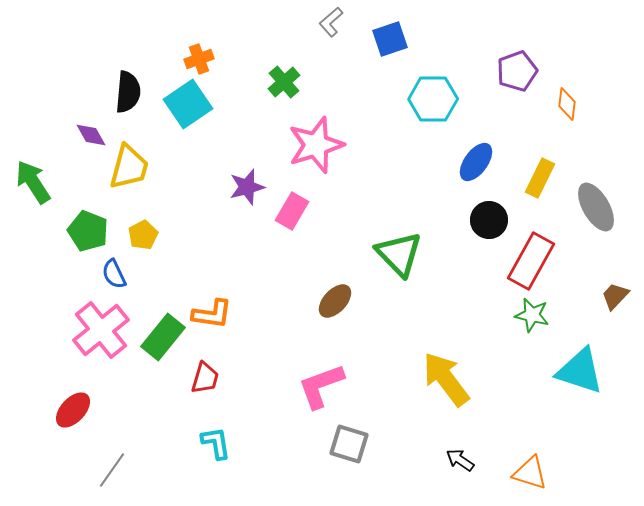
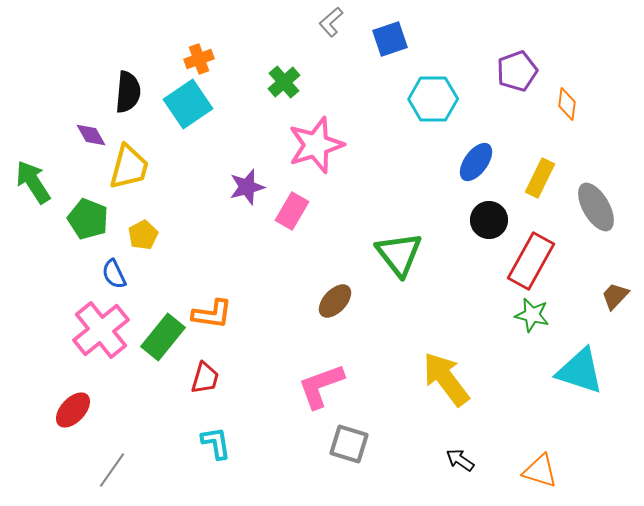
green pentagon: moved 12 px up
green triangle: rotated 6 degrees clockwise
orange triangle: moved 10 px right, 2 px up
